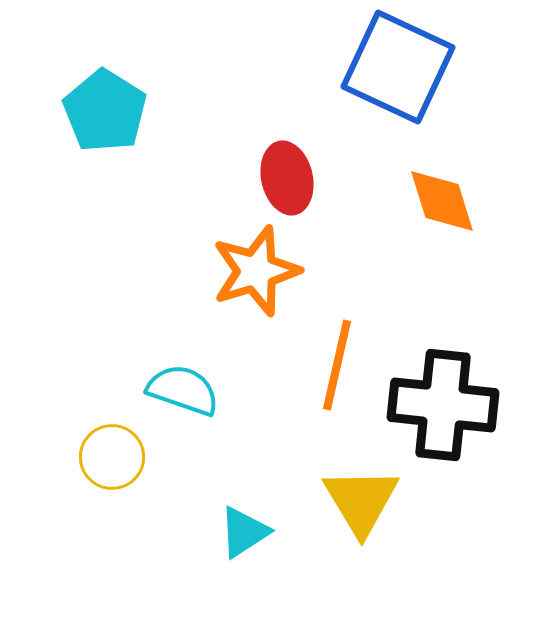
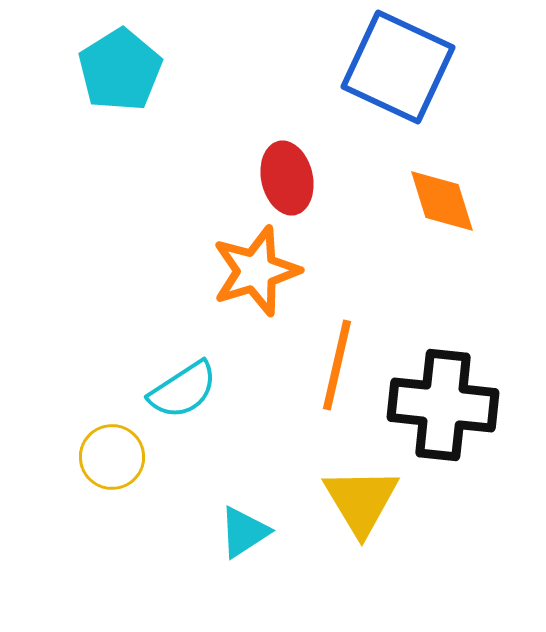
cyan pentagon: moved 15 px right, 41 px up; rotated 8 degrees clockwise
cyan semicircle: rotated 128 degrees clockwise
